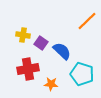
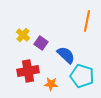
orange line: rotated 35 degrees counterclockwise
yellow cross: rotated 32 degrees clockwise
blue semicircle: moved 4 px right, 4 px down
red cross: moved 2 px down
cyan pentagon: moved 2 px down
